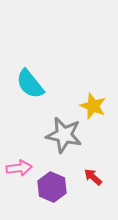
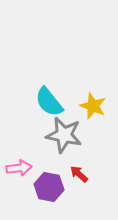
cyan semicircle: moved 19 px right, 18 px down
red arrow: moved 14 px left, 3 px up
purple hexagon: moved 3 px left; rotated 12 degrees counterclockwise
